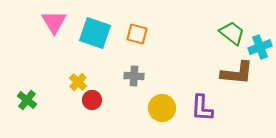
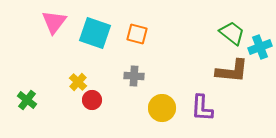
pink triangle: rotated 8 degrees clockwise
brown L-shape: moved 5 px left, 2 px up
